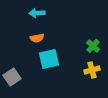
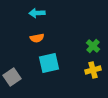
cyan square: moved 4 px down
yellow cross: moved 1 px right
